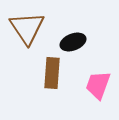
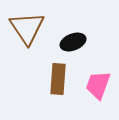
brown rectangle: moved 6 px right, 6 px down
